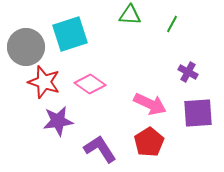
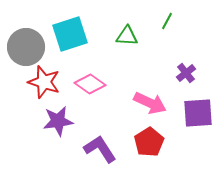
green triangle: moved 3 px left, 21 px down
green line: moved 5 px left, 3 px up
purple cross: moved 2 px left, 1 px down; rotated 24 degrees clockwise
pink arrow: moved 1 px up
